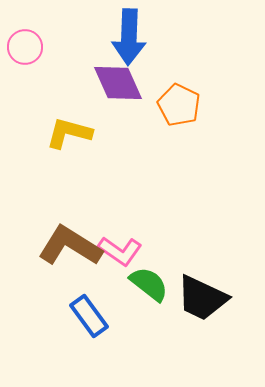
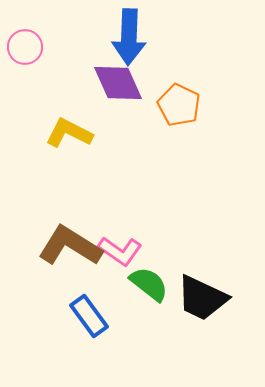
yellow L-shape: rotated 12 degrees clockwise
